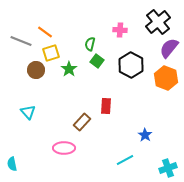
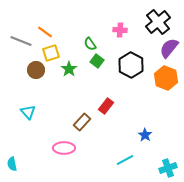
green semicircle: rotated 48 degrees counterclockwise
red rectangle: rotated 35 degrees clockwise
